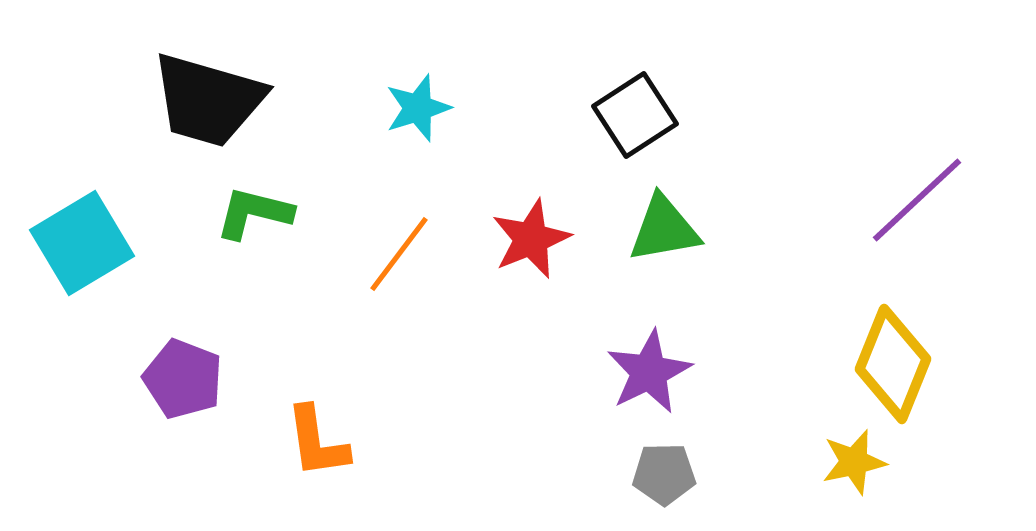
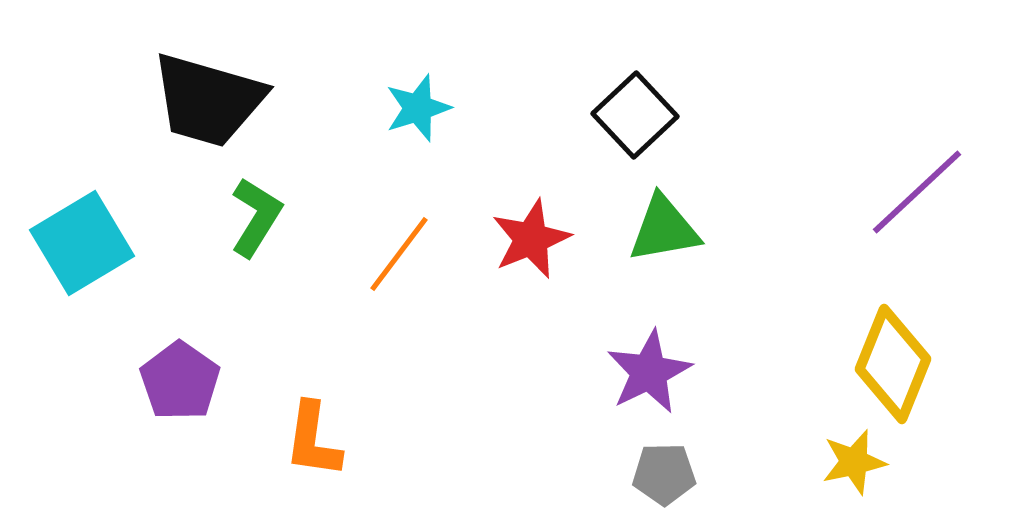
black square: rotated 10 degrees counterclockwise
purple line: moved 8 px up
green L-shape: moved 2 px right, 4 px down; rotated 108 degrees clockwise
purple pentagon: moved 3 px left, 2 px down; rotated 14 degrees clockwise
orange L-shape: moved 4 px left, 2 px up; rotated 16 degrees clockwise
